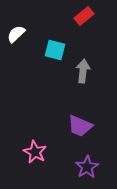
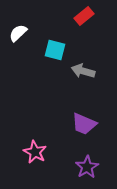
white semicircle: moved 2 px right, 1 px up
gray arrow: rotated 80 degrees counterclockwise
purple trapezoid: moved 4 px right, 2 px up
